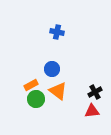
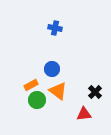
blue cross: moved 2 px left, 4 px up
black cross: rotated 16 degrees counterclockwise
green circle: moved 1 px right, 1 px down
red triangle: moved 8 px left, 3 px down
